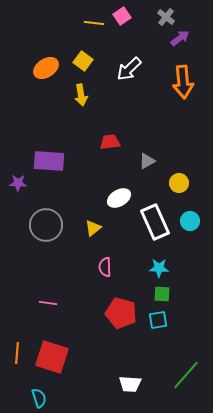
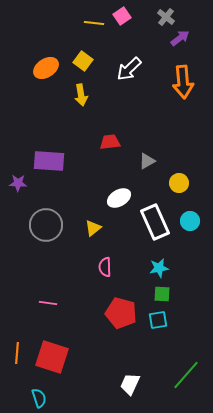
cyan star: rotated 12 degrees counterclockwise
white trapezoid: rotated 110 degrees clockwise
